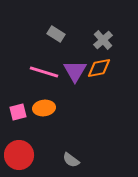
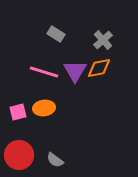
gray semicircle: moved 16 px left
